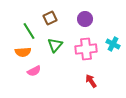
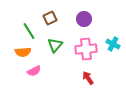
purple circle: moved 1 px left
red arrow: moved 3 px left, 3 px up
